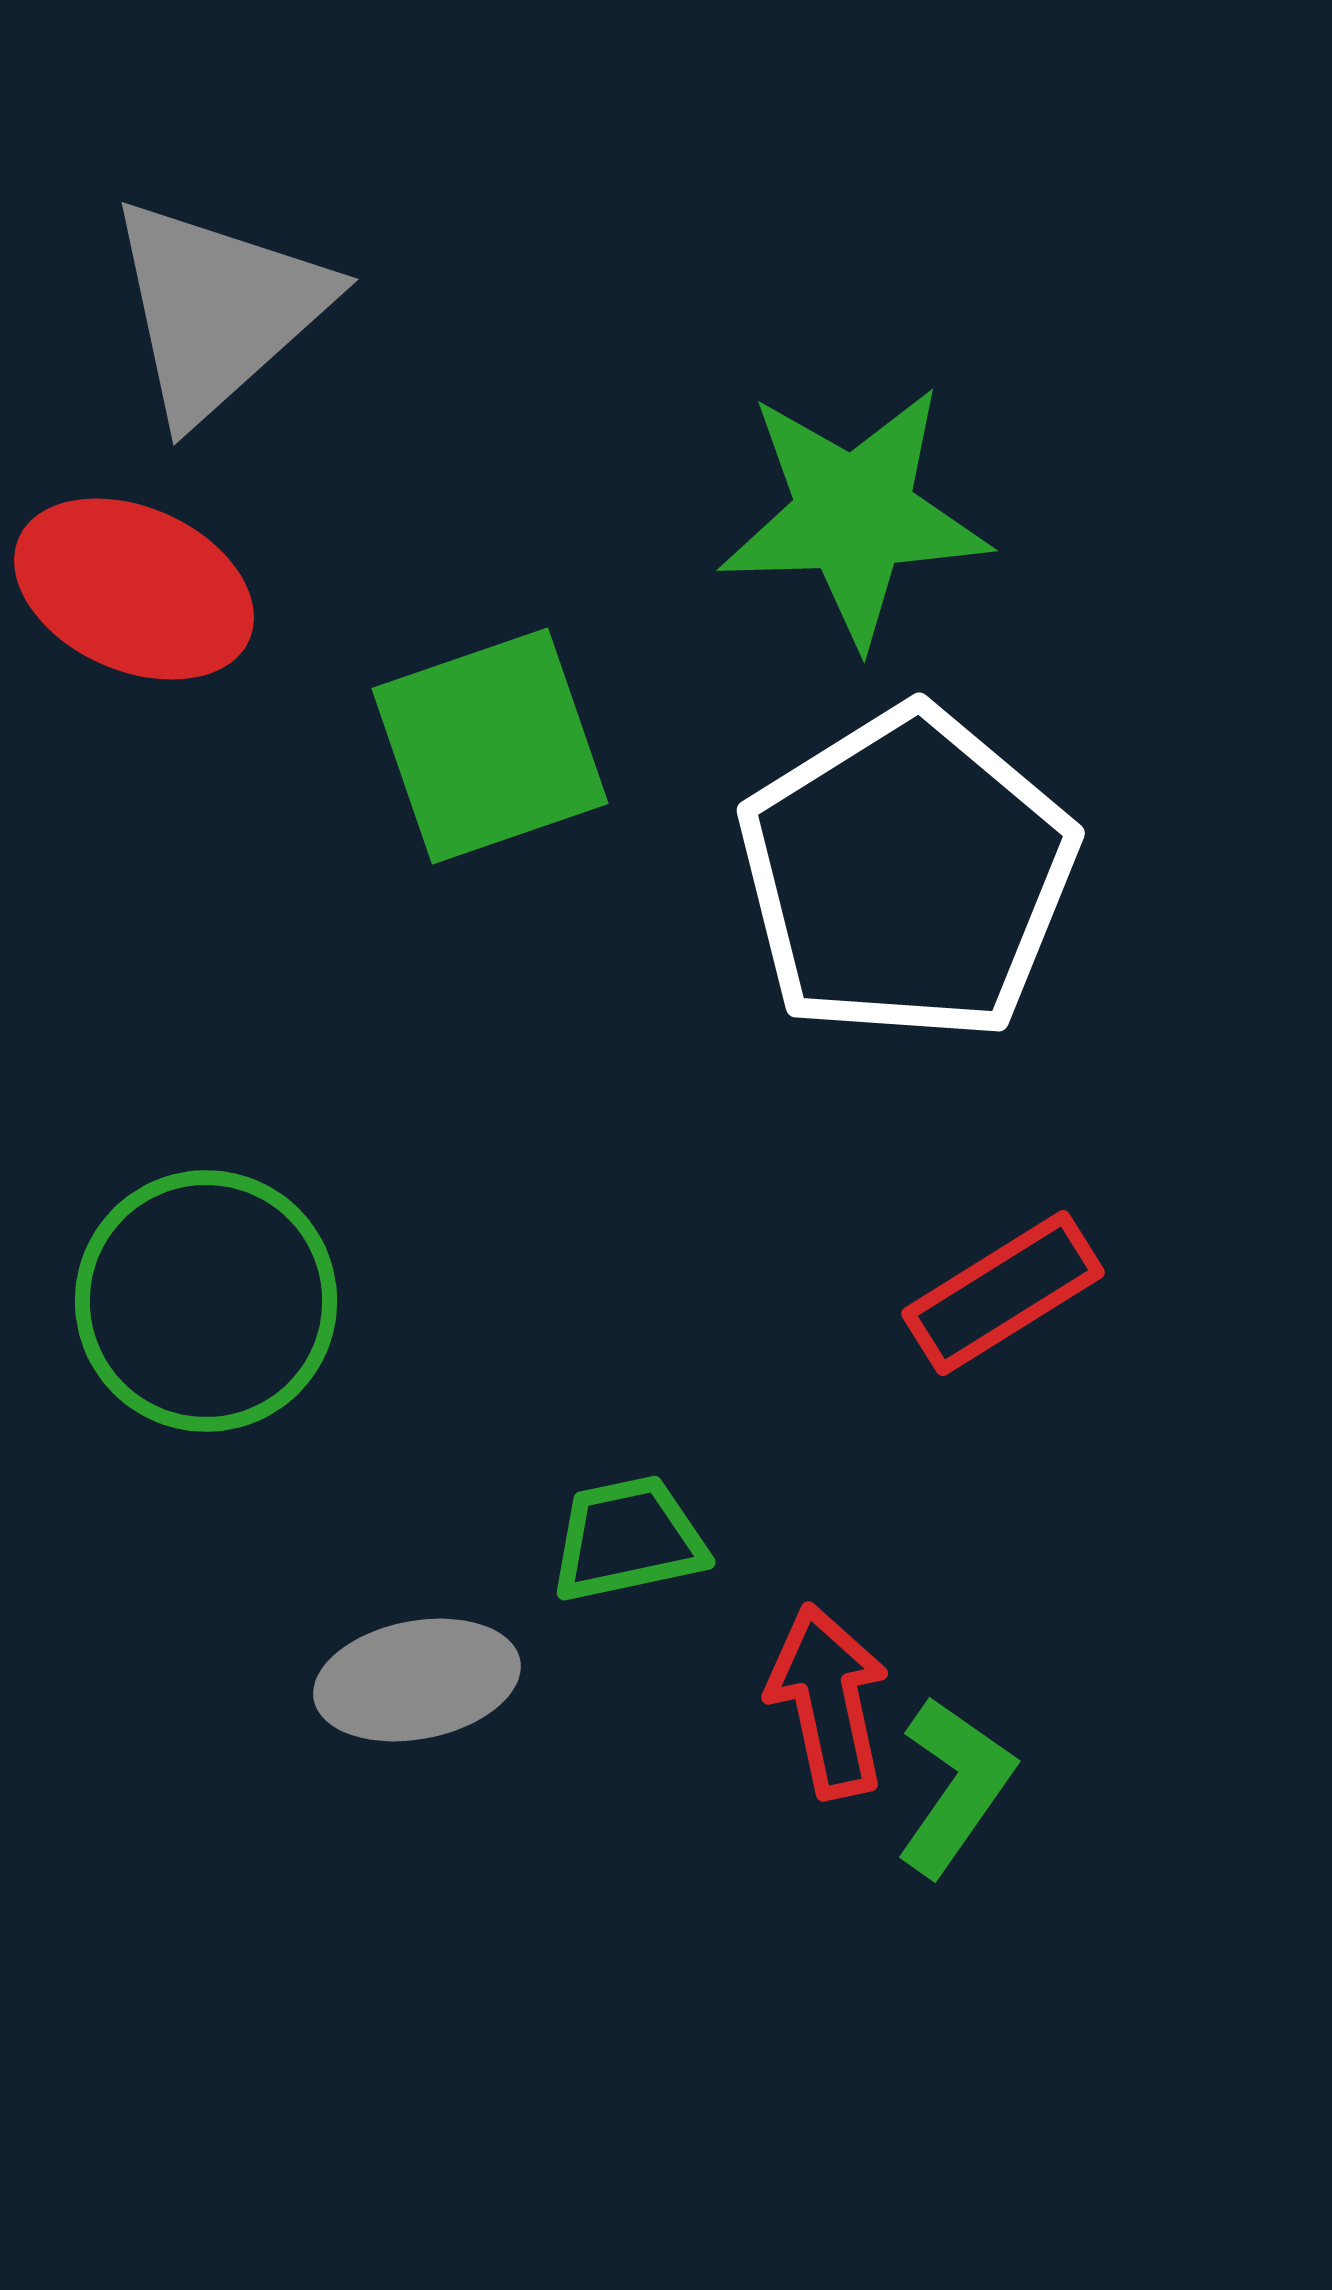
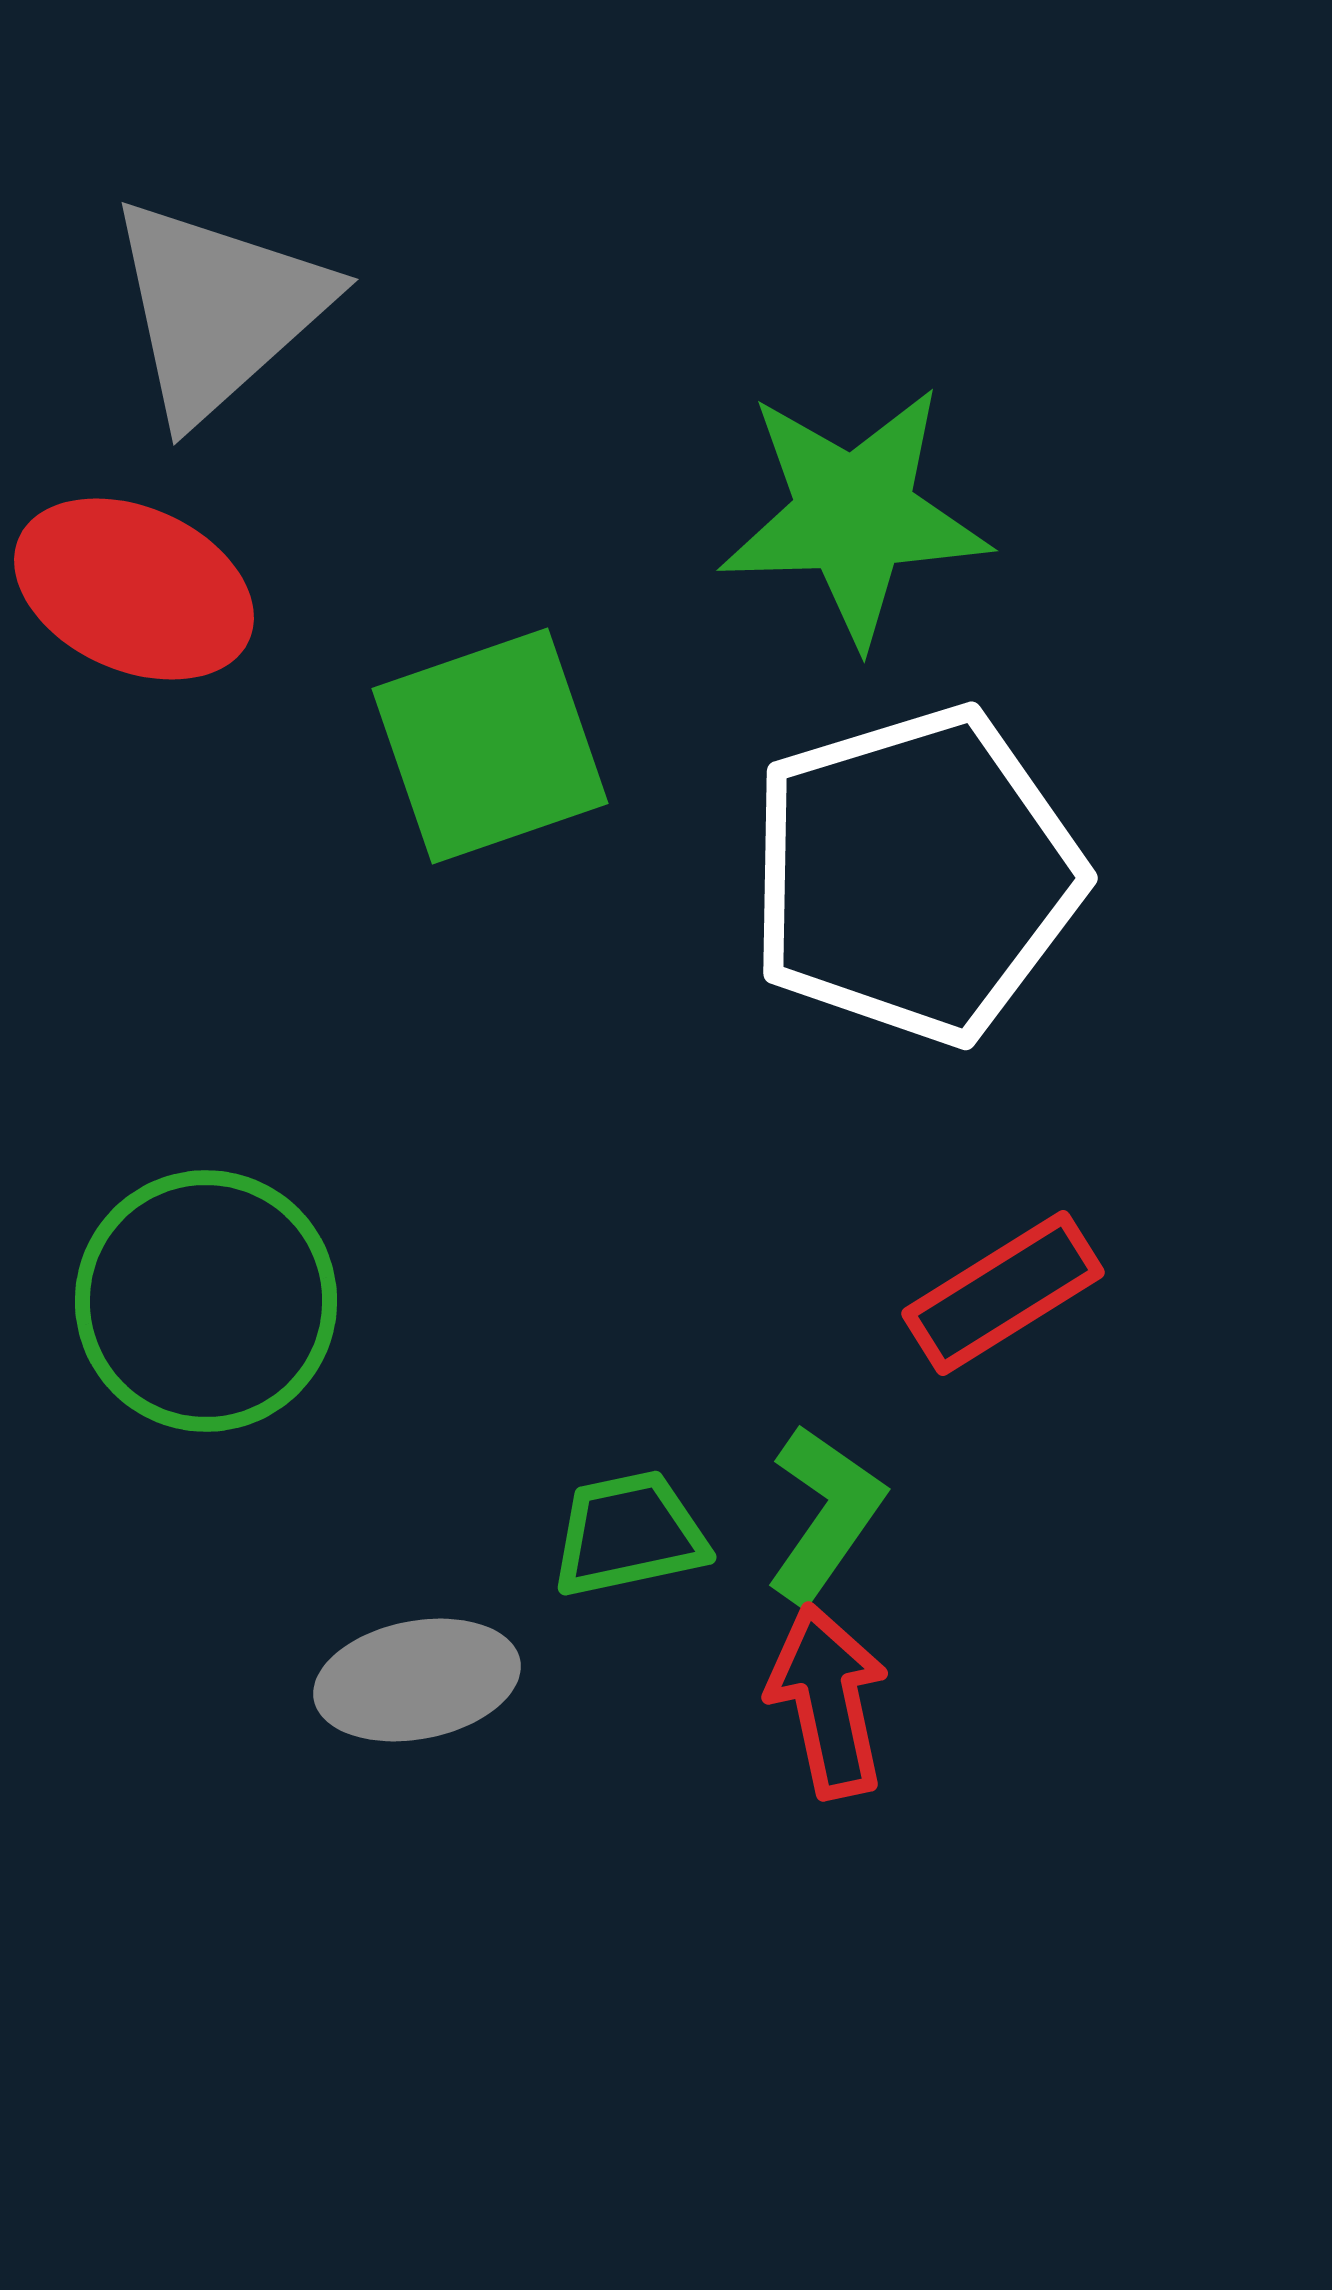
white pentagon: moved 8 px right; rotated 15 degrees clockwise
green trapezoid: moved 1 px right, 5 px up
green L-shape: moved 130 px left, 272 px up
